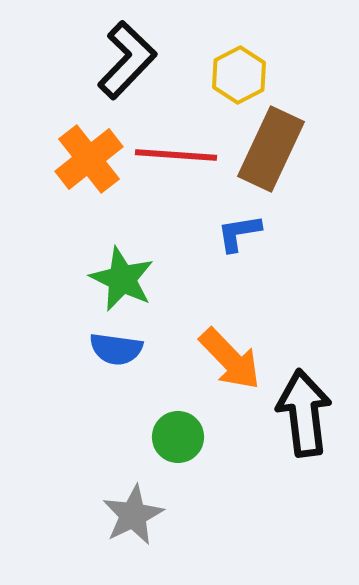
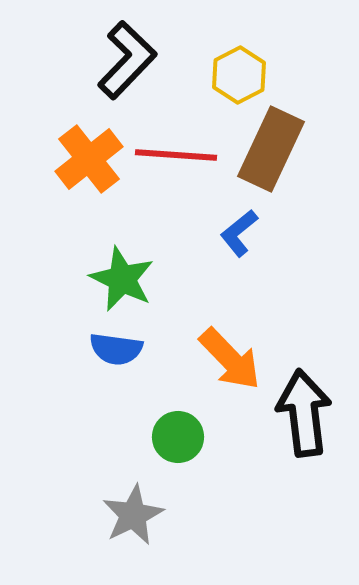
blue L-shape: rotated 30 degrees counterclockwise
